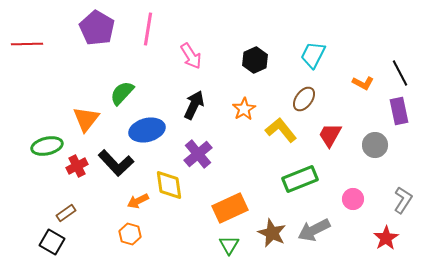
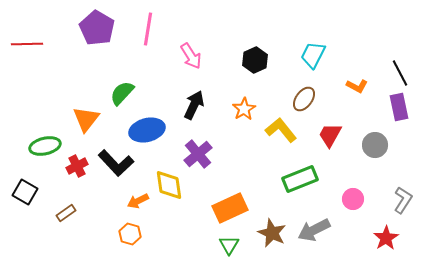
orange L-shape: moved 6 px left, 3 px down
purple rectangle: moved 4 px up
green ellipse: moved 2 px left
black square: moved 27 px left, 50 px up
